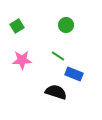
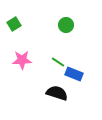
green square: moved 3 px left, 2 px up
green line: moved 6 px down
black semicircle: moved 1 px right, 1 px down
